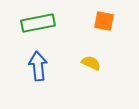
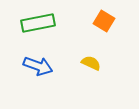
orange square: rotated 20 degrees clockwise
blue arrow: rotated 116 degrees clockwise
